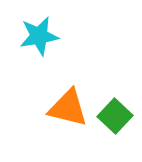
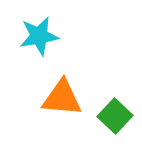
orange triangle: moved 6 px left, 10 px up; rotated 9 degrees counterclockwise
